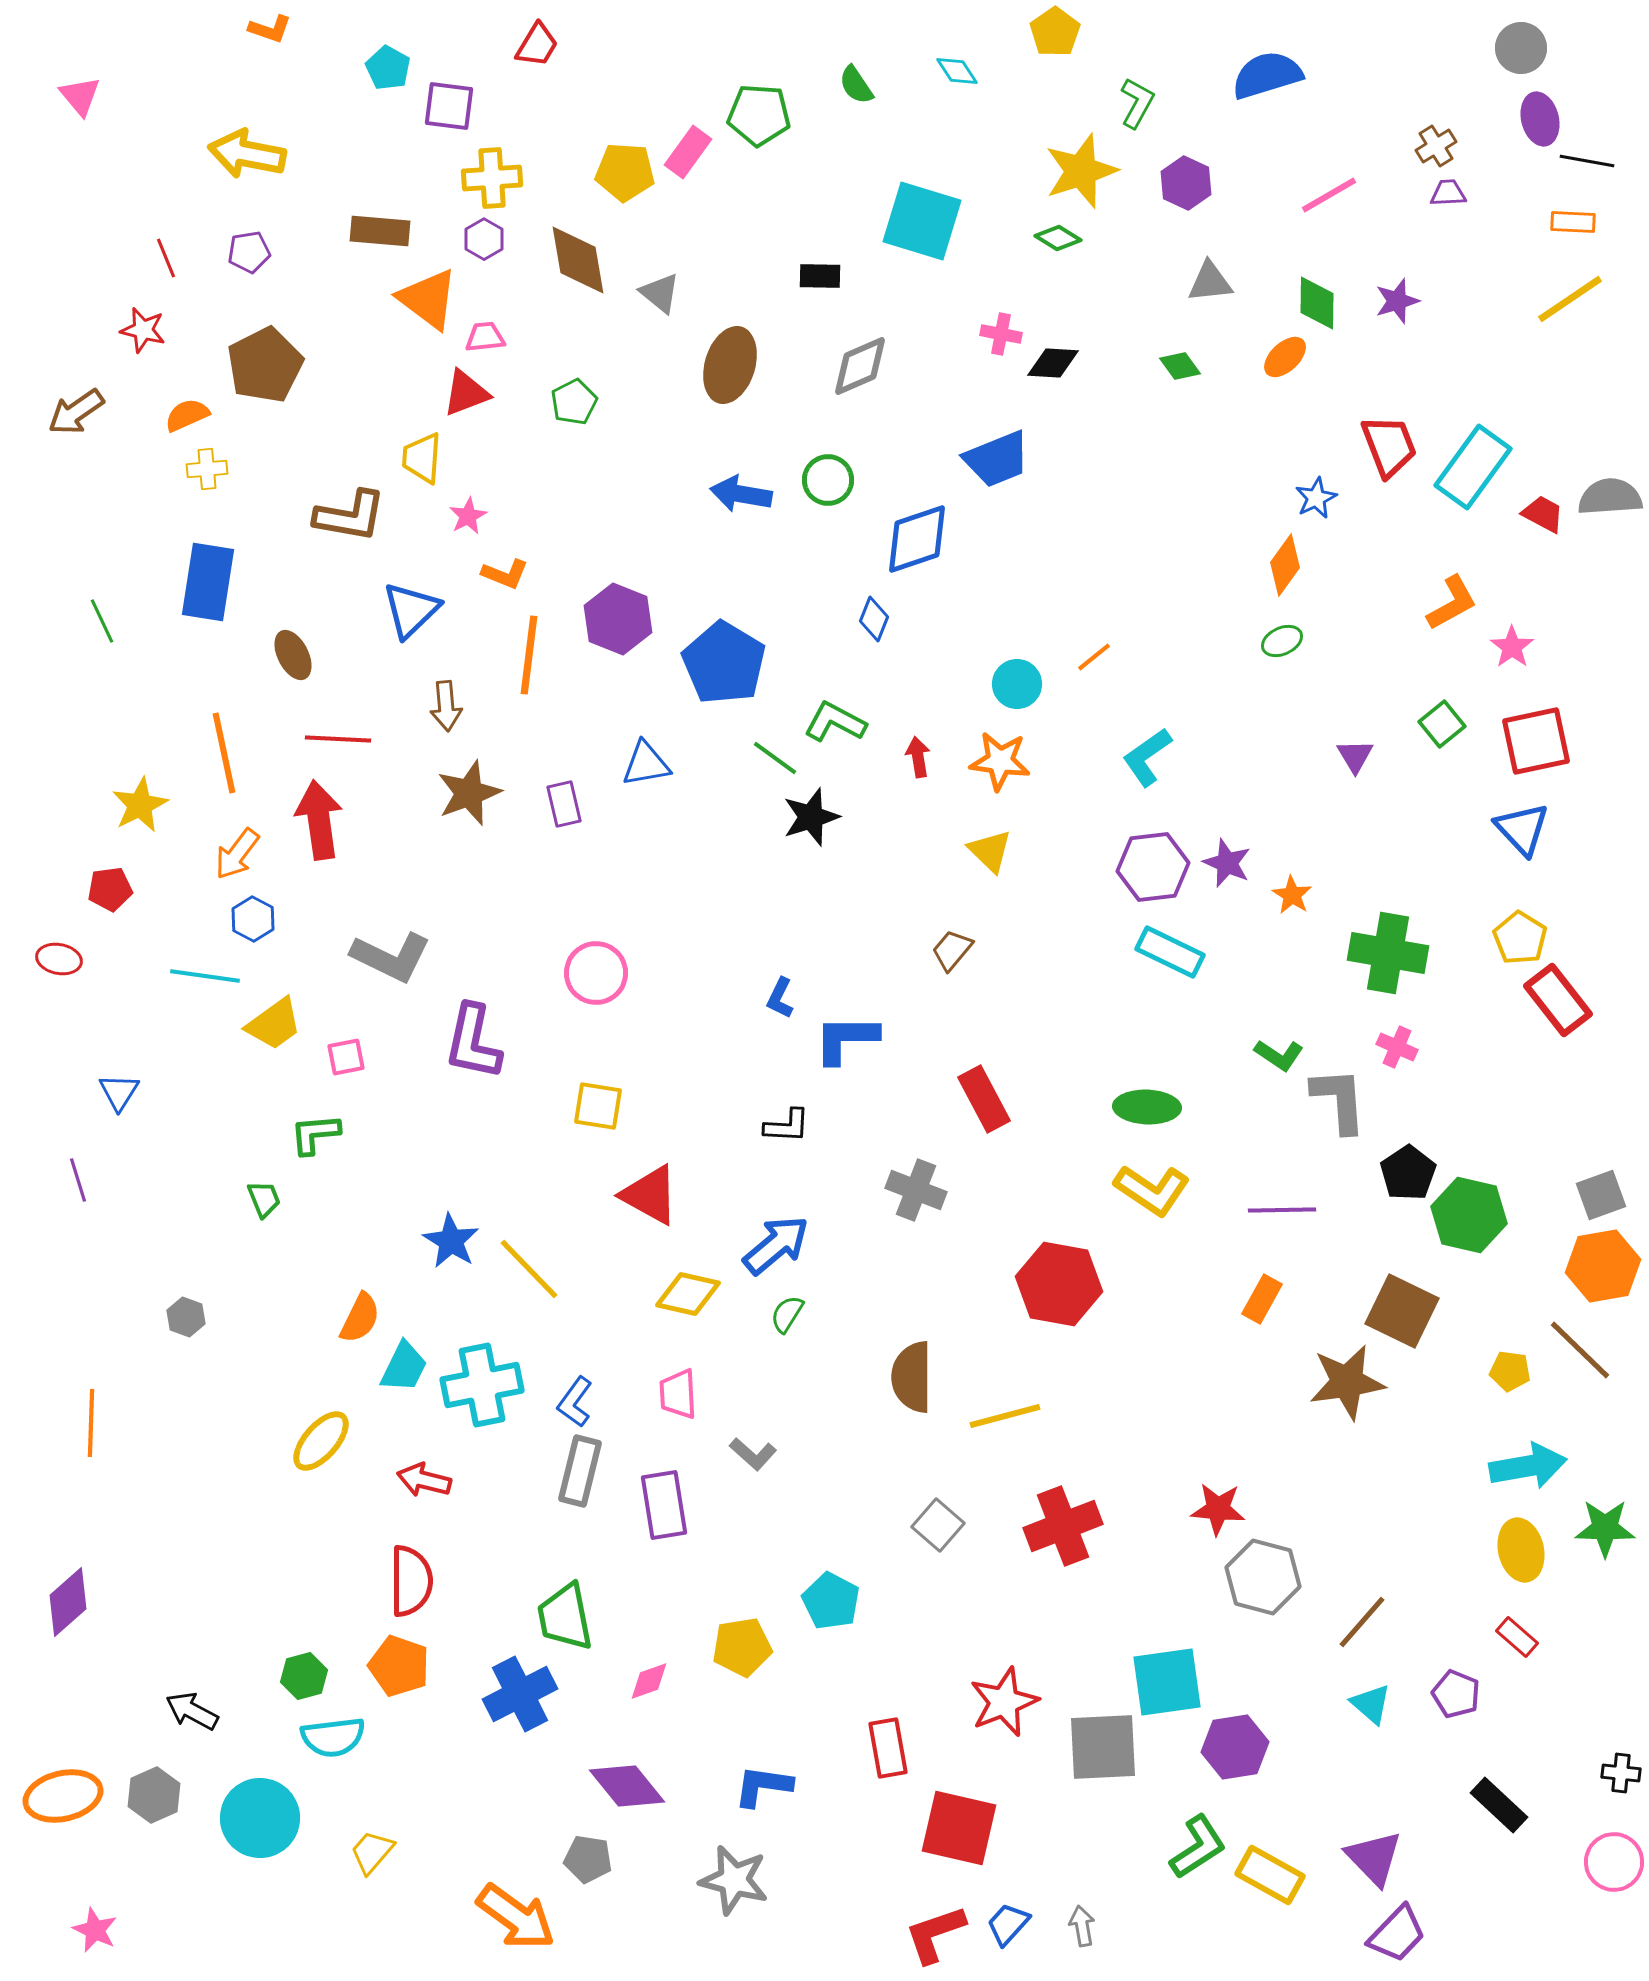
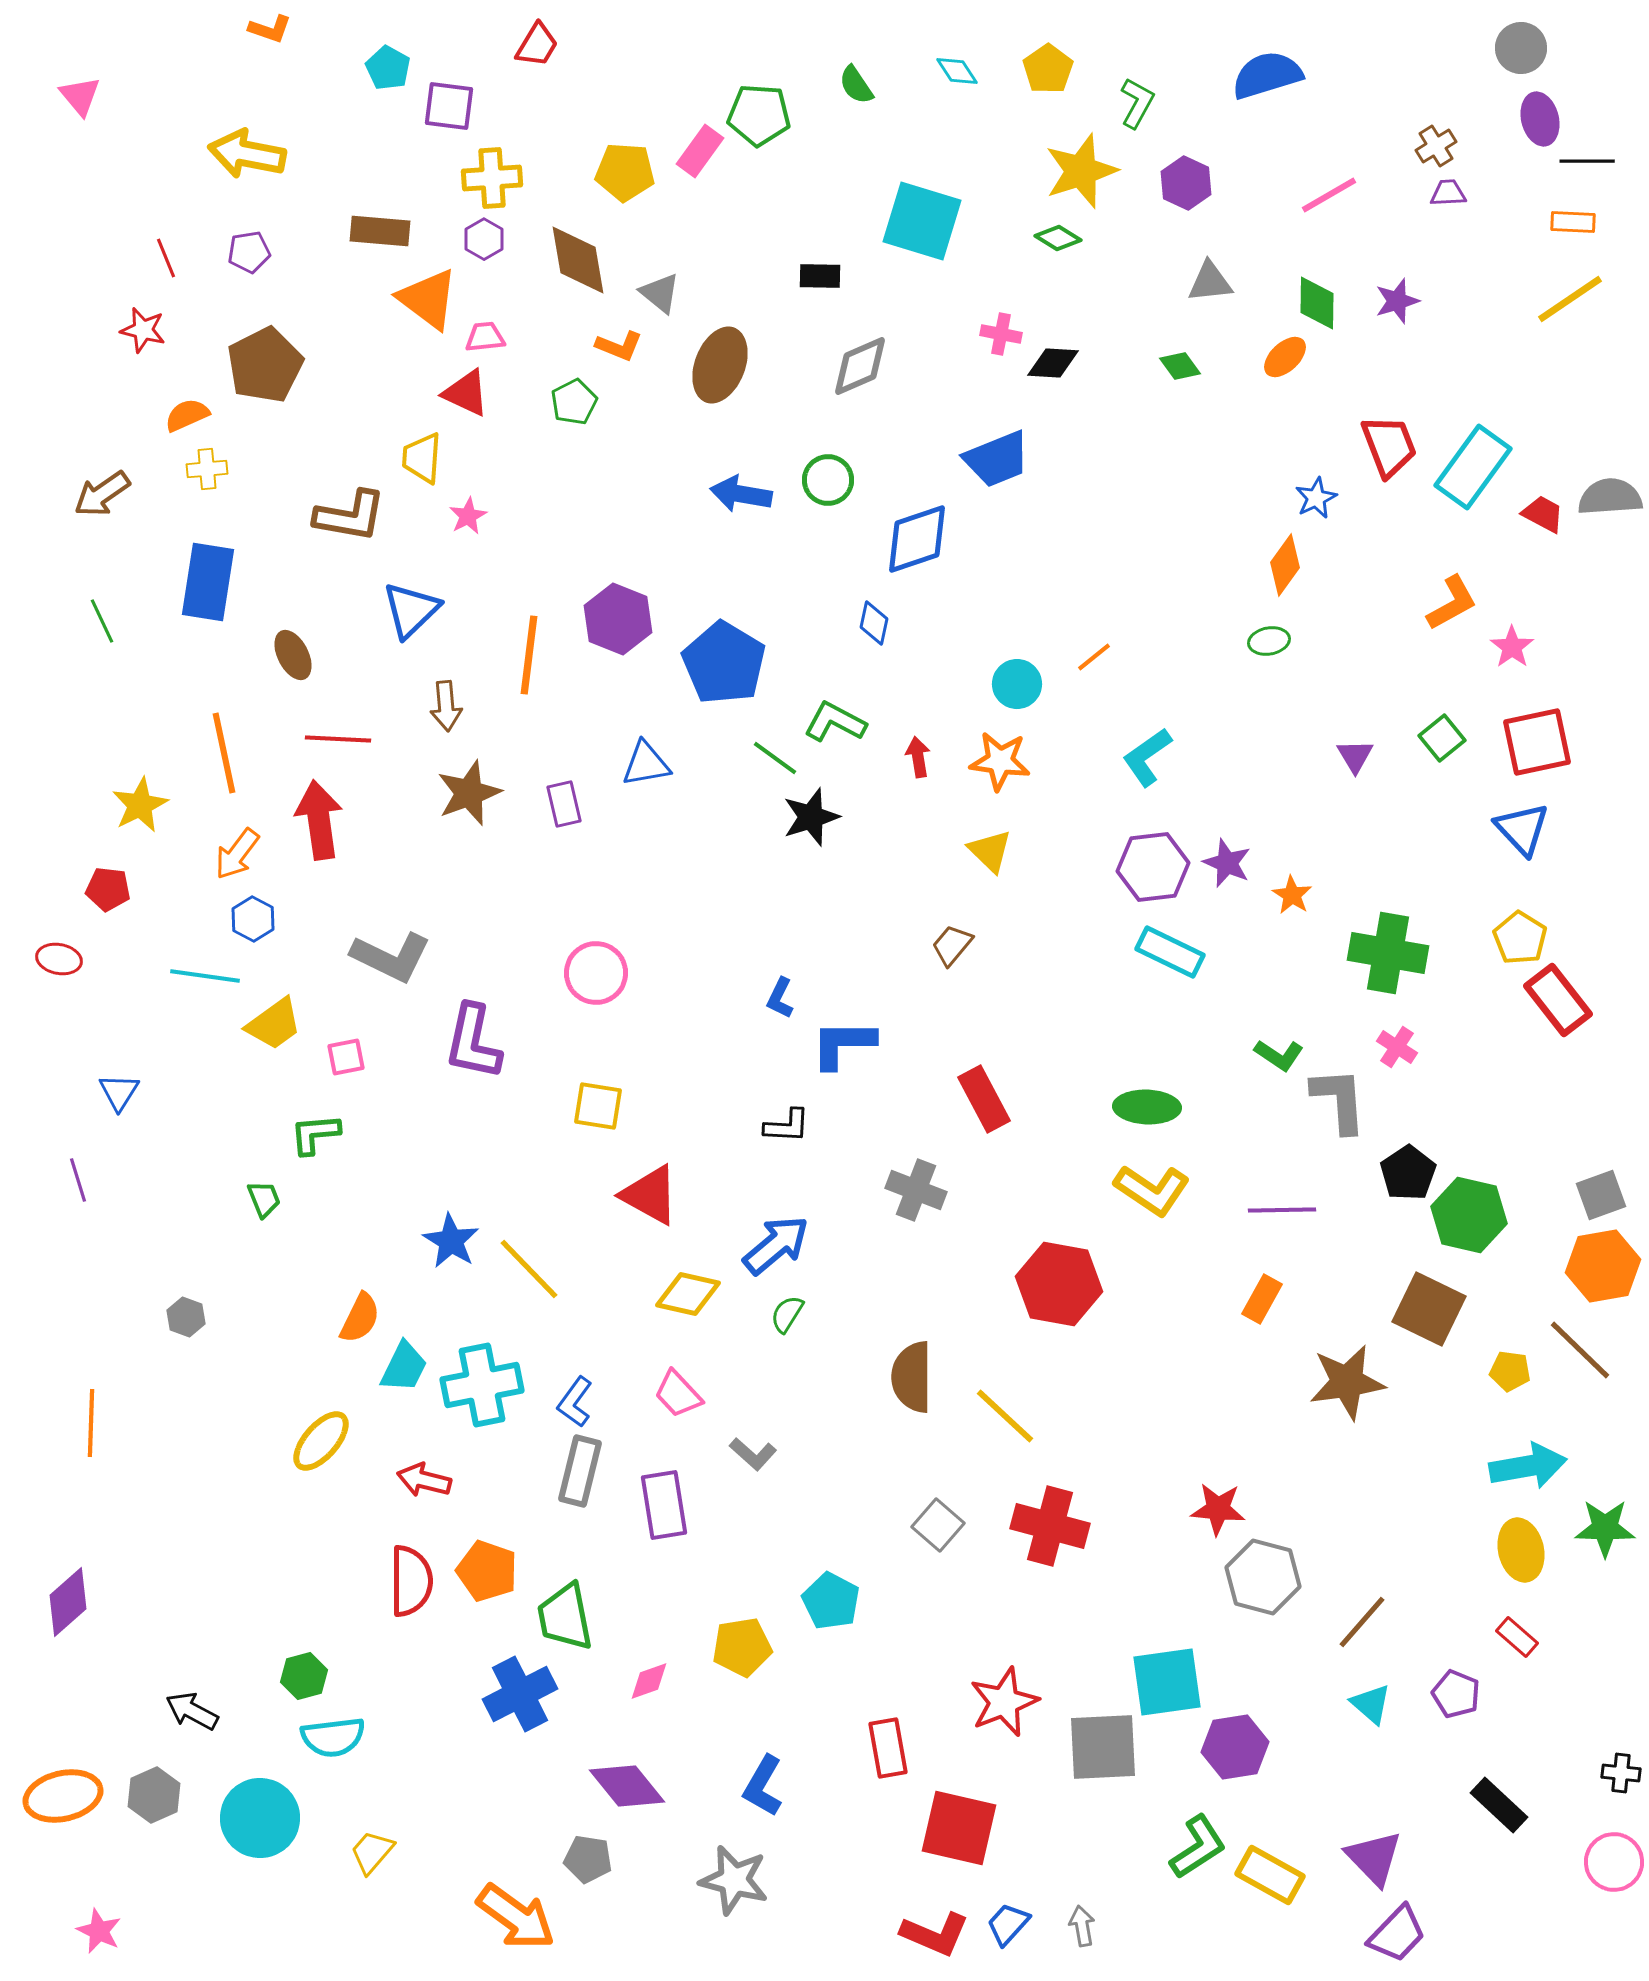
yellow pentagon at (1055, 32): moved 7 px left, 37 px down
pink rectangle at (688, 152): moved 12 px right, 1 px up
black line at (1587, 161): rotated 10 degrees counterclockwise
brown ellipse at (730, 365): moved 10 px left; rotated 4 degrees clockwise
red triangle at (466, 393): rotated 46 degrees clockwise
brown arrow at (76, 412): moved 26 px right, 82 px down
orange L-shape at (505, 574): moved 114 px right, 228 px up
blue diamond at (874, 619): moved 4 px down; rotated 9 degrees counterclockwise
green ellipse at (1282, 641): moved 13 px left; rotated 15 degrees clockwise
green square at (1442, 724): moved 14 px down
red square at (1536, 741): moved 1 px right, 1 px down
red pentagon at (110, 889): moved 2 px left; rotated 15 degrees clockwise
brown trapezoid at (952, 950): moved 5 px up
blue L-shape at (846, 1039): moved 3 px left, 5 px down
pink cross at (1397, 1047): rotated 9 degrees clockwise
brown square at (1402, 1311): moved 27 px right, 2 px up
pink trapezoid at (678, 1394): rotated 40 degrees counterclockwise
yellow line at (1005, 1416): rotated 58 degrees clockwise
red cross at (1063, 1526): moved 13 px left; rotated 36 degrees clockwise
orange pentagon at (399, 1666): moved 88 px right, 95 px up
blue L-shape at (763, 1786): rotated 68 degrees counterclockwise
pink star at (95, 1930): moved 4 px right, 1 px down
red L-shape at (935, 1934): rotated 138 degrees counterclockwise
